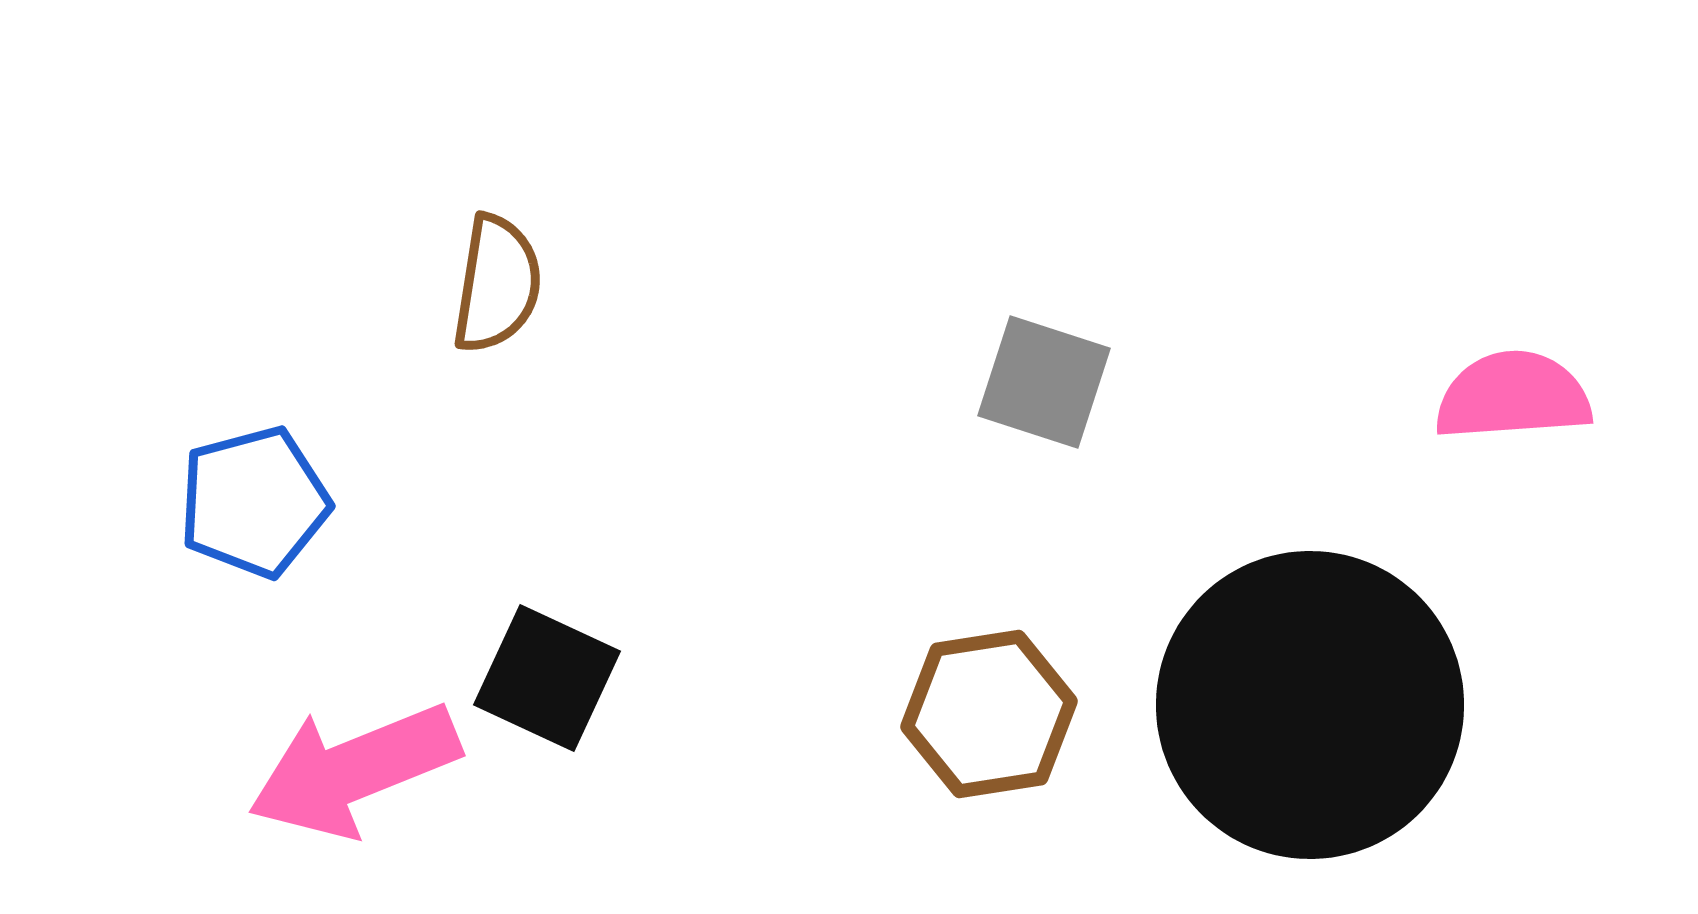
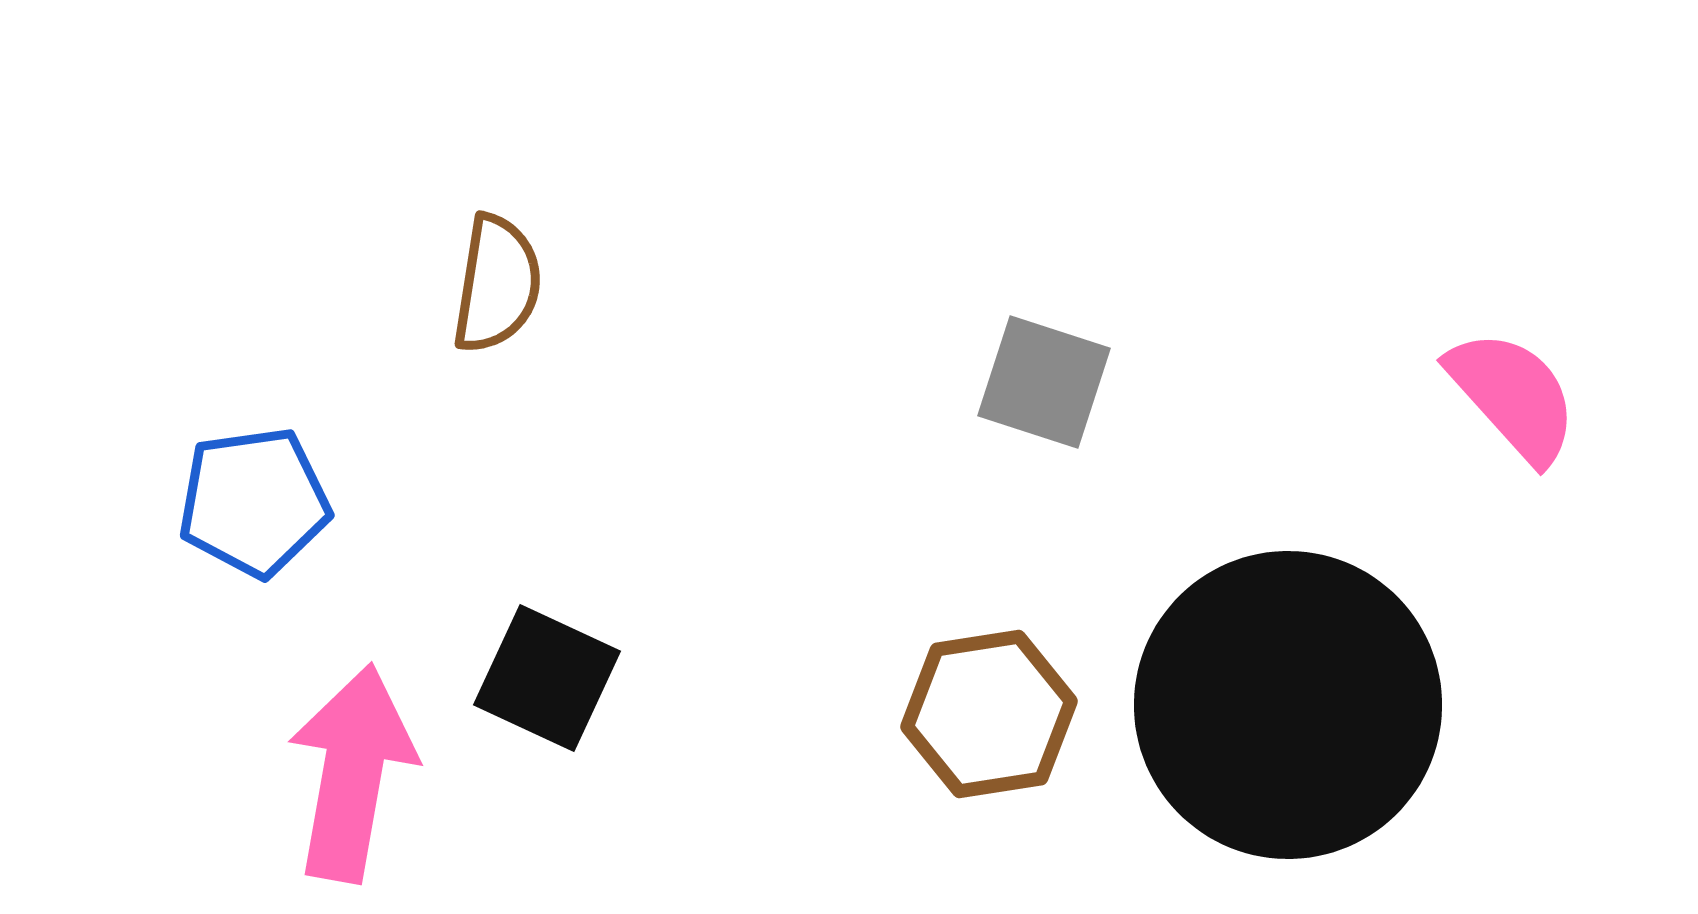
pink semicircle: rotated 52 degrees clockwise
blue pentagon: rotated 7 degrees clockwise
black circle: moved 22 px left
pink arrow: moved 2 px left, 3 px down; rotated 122 degrees clockwise
